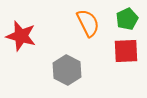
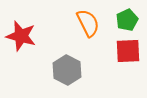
green pentagon: moved 1 px down
red square: moved 2 px right
